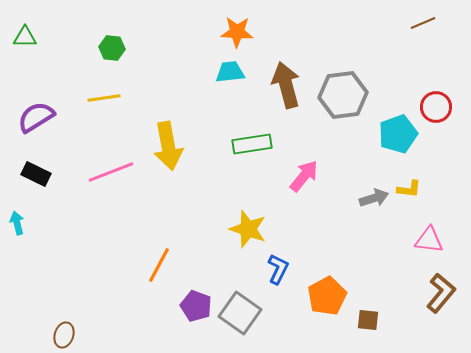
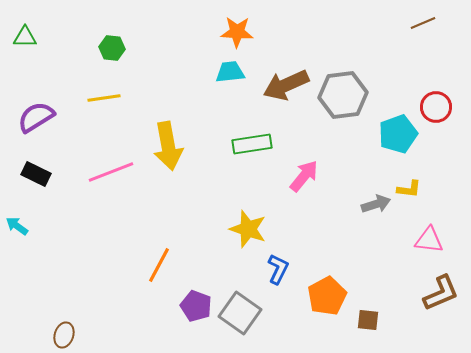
brown arrow: rotated 99 degrees counterclockwise
gray arrow: moved 2 px right, 6 px down
cyan arrow: moved 3 px down; rotated 40 degrees counterclockwise
brown L-shape: rotated 27 degrees clockwise
